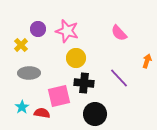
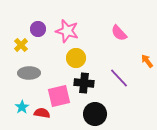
orange arrow: rotated 56 degrees counterclockwise
